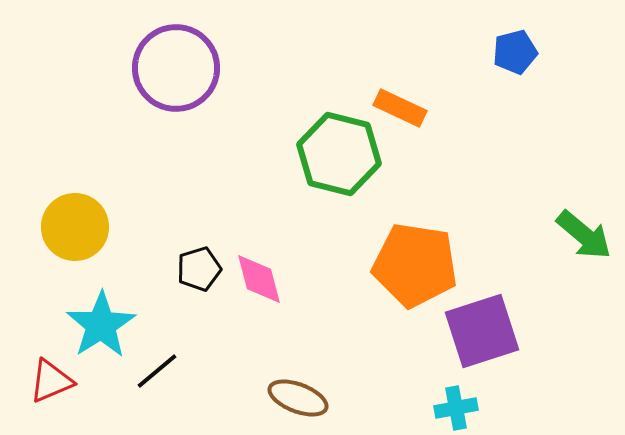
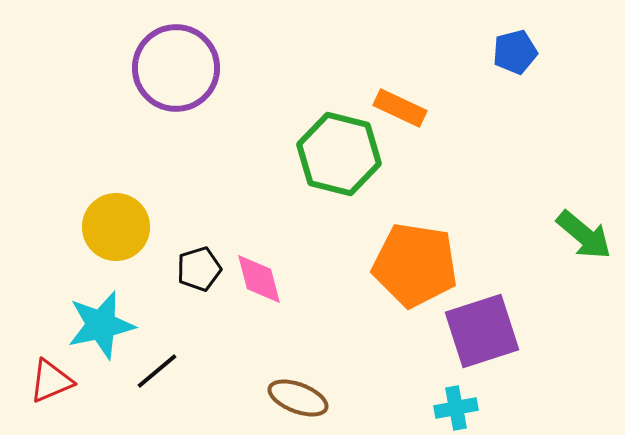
yellow circle: moved 41 px right
cyan star: rotated 20 degrees clockwise
